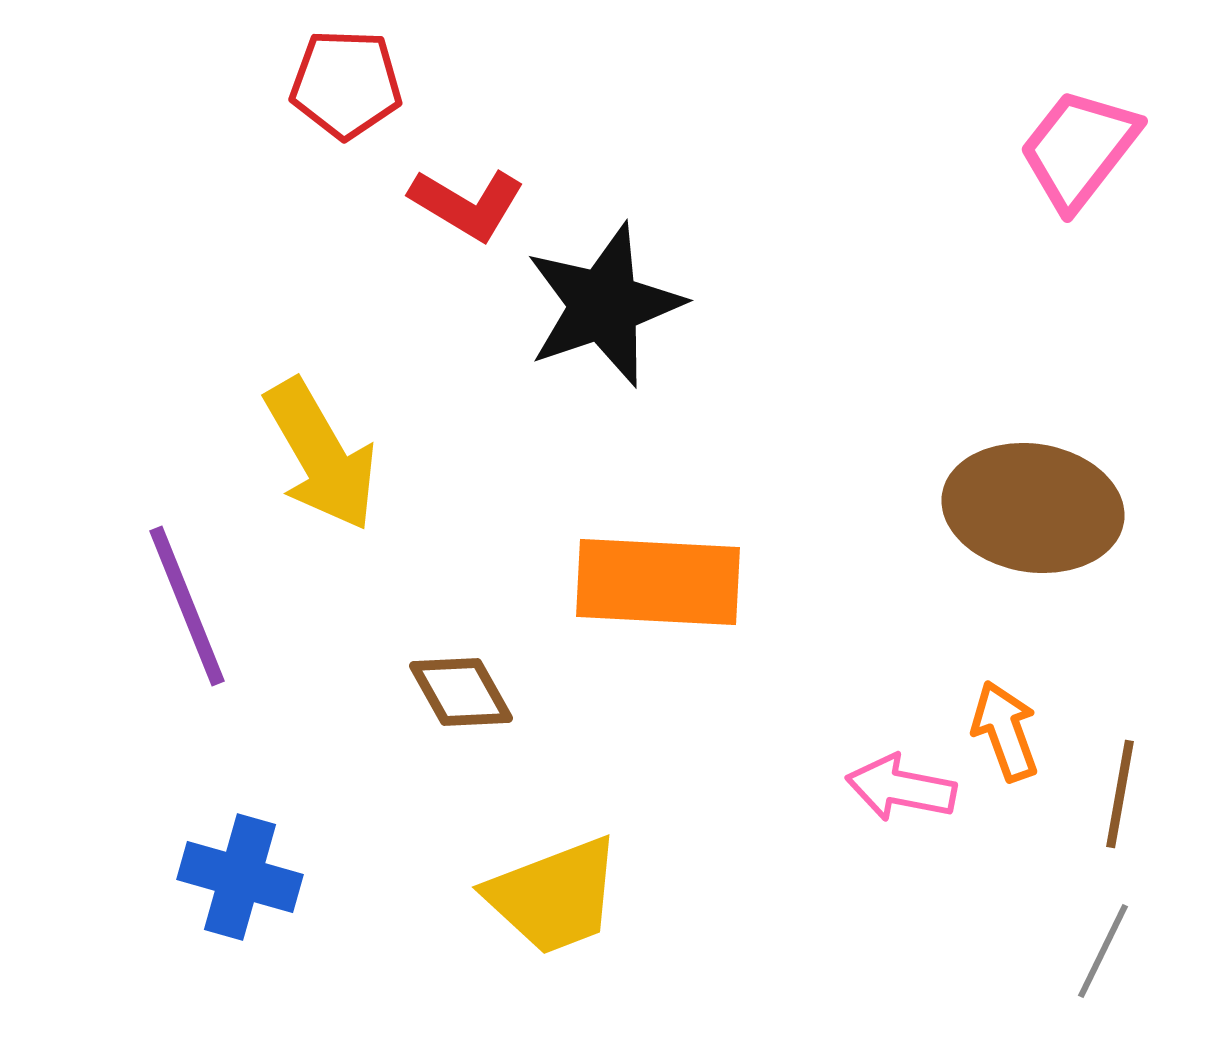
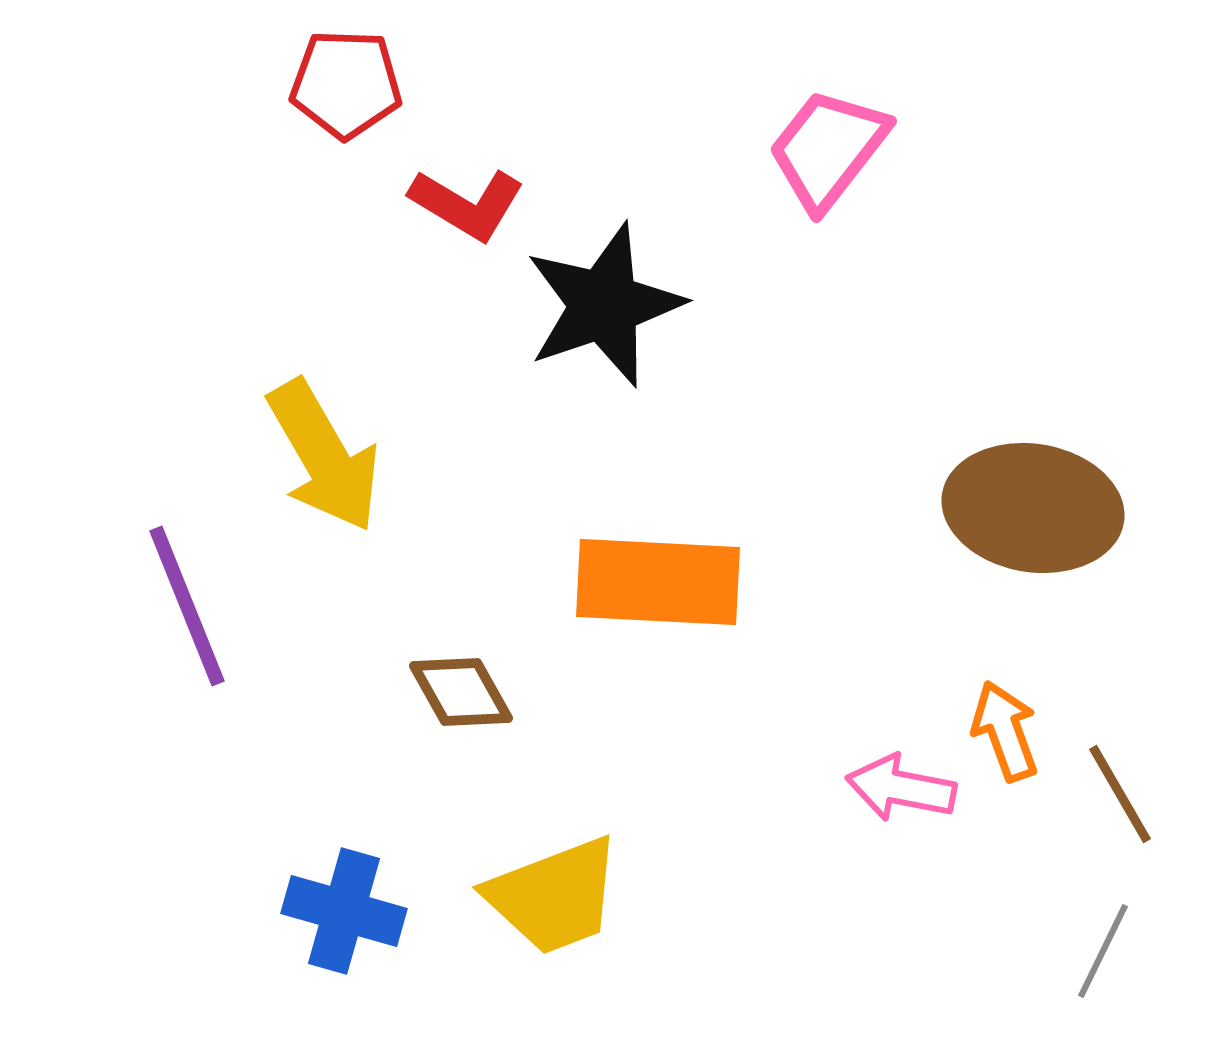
pink trapezoid: moved 251 px left
yellow arrow: moved 3 px right, 1 px down
brown line: rotated 40 degrees counterclockwise
blue cross: moved 104 px right, 34 px down
